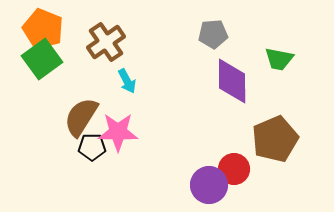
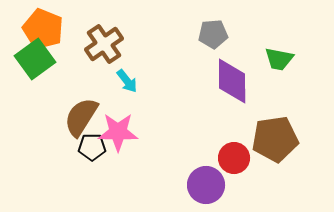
brown cross: moved 2 px left, 2 px down
green square: moved 7 px left
cyan arrow: rotated 10 degrees counterclockwise
brown pentagon: rotated 15 degrees clockwise
red circle: moved 11 px up
purple circle: moved 3 px left
